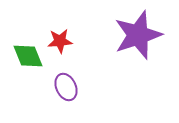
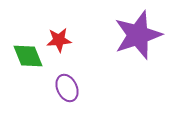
red star: moved 1 px left, 1 px up
purple ellipse: moved 1 px right, 1 px down
